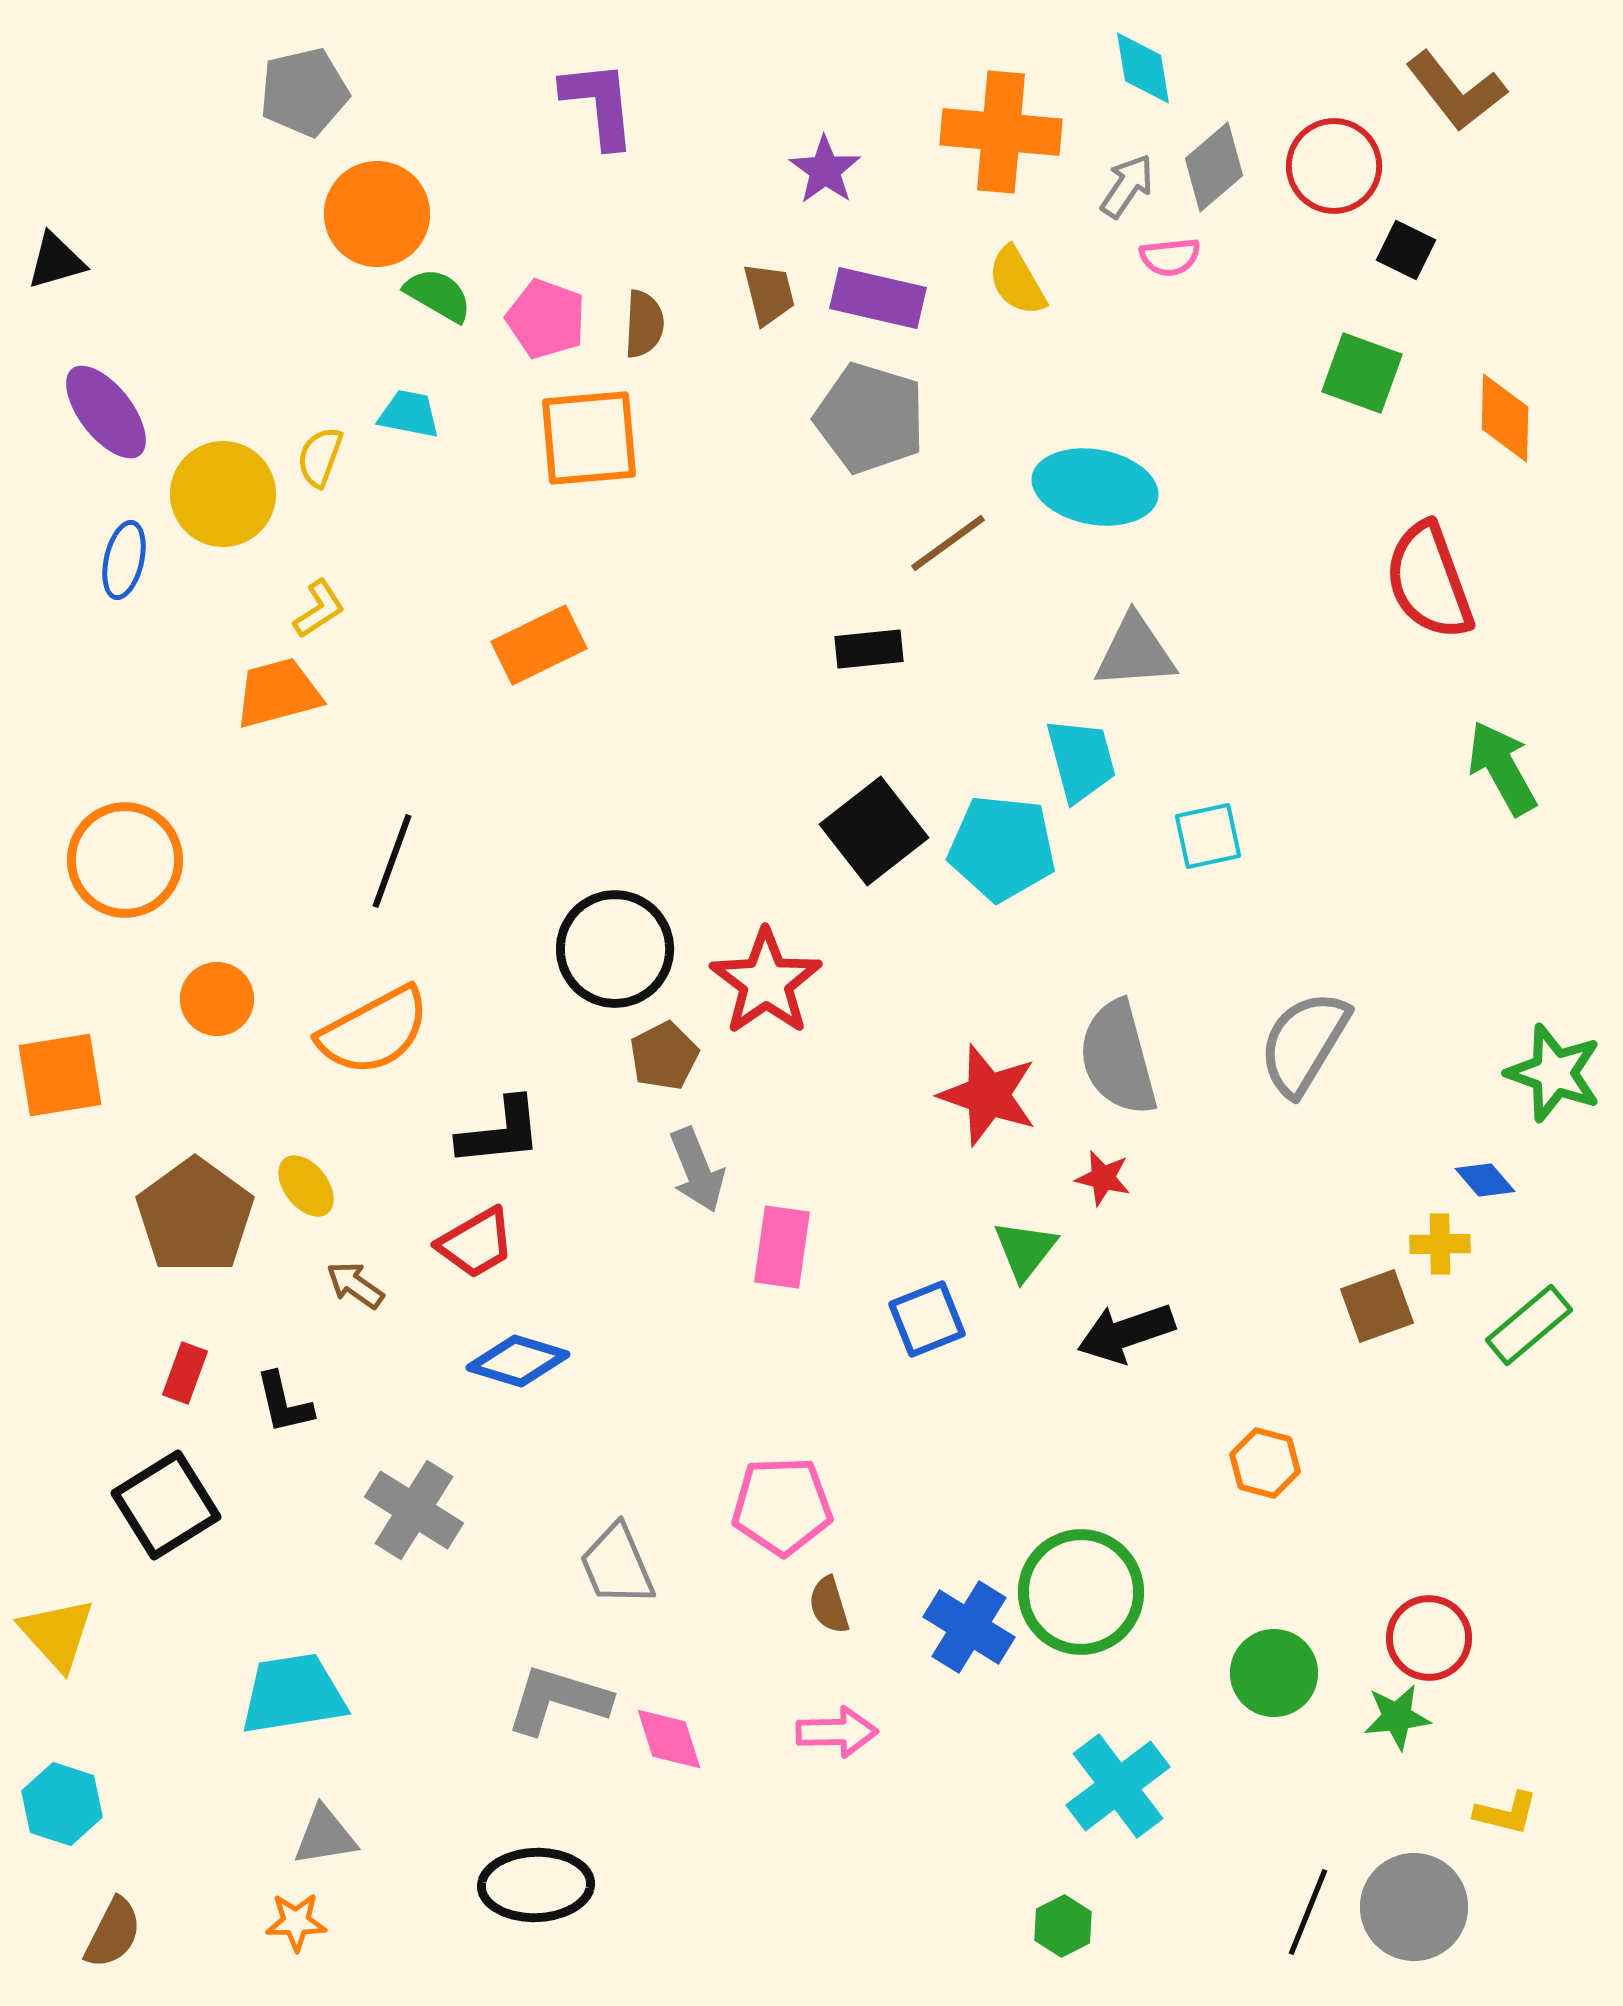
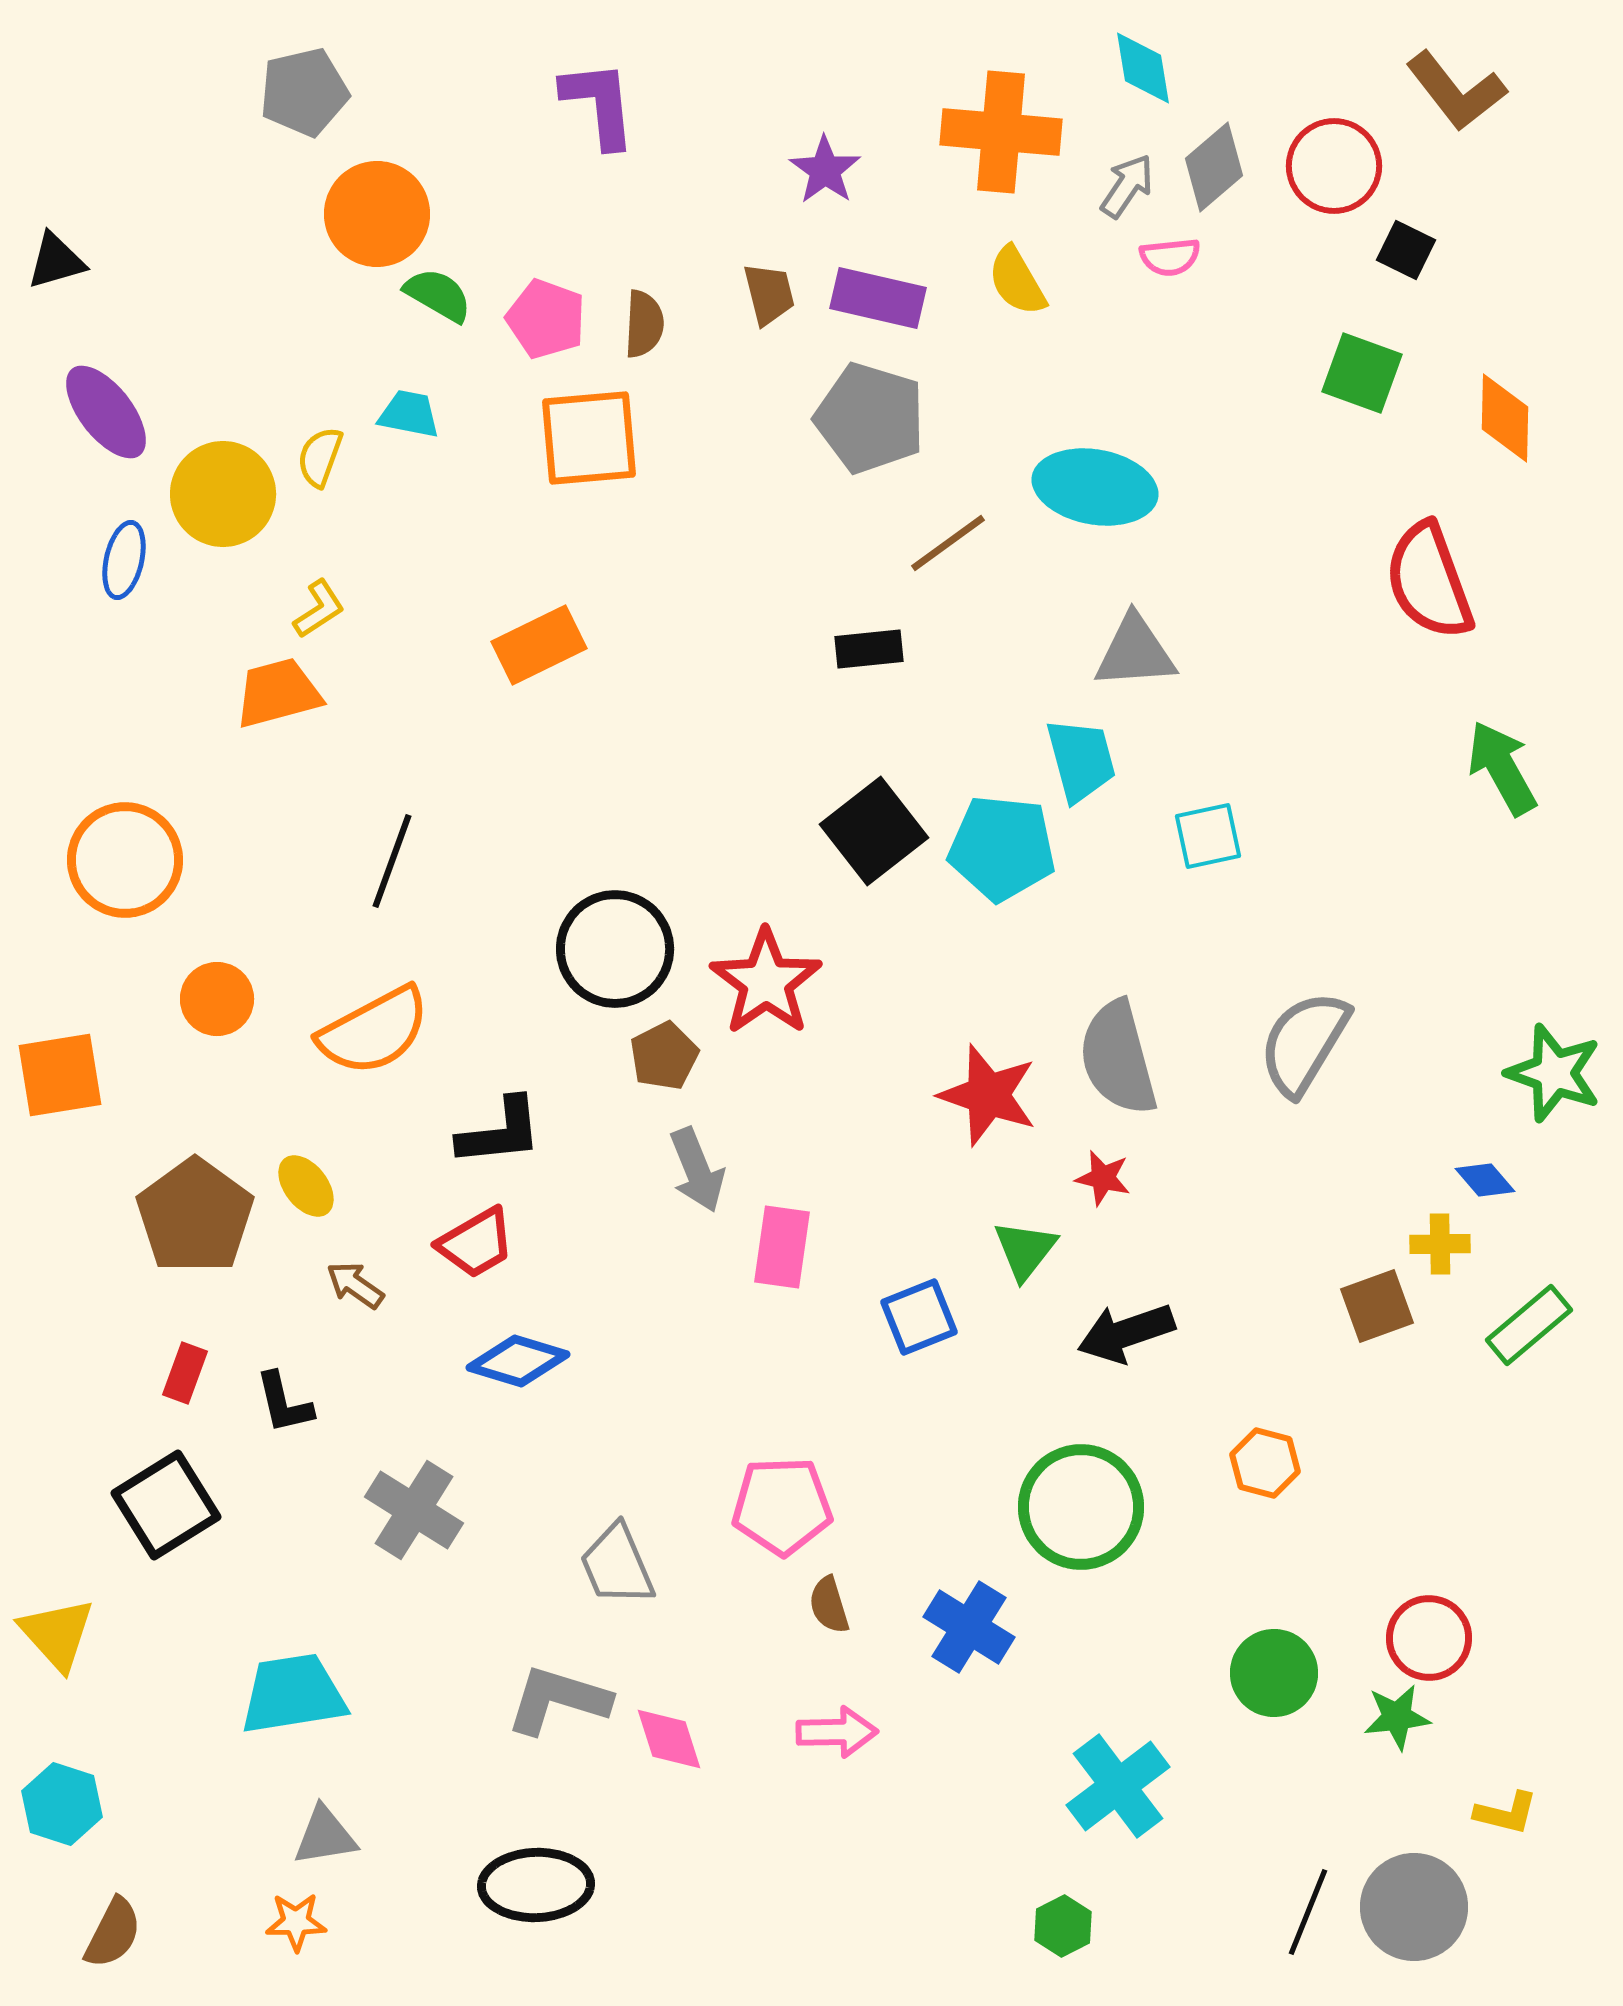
blue square at (927, 1319): moved 8 px left, 2 px up
green circle at (1081, 1592): moved 85 px up
